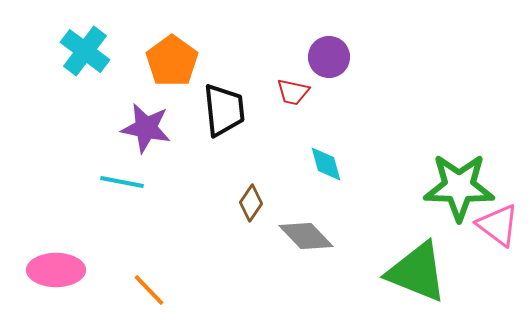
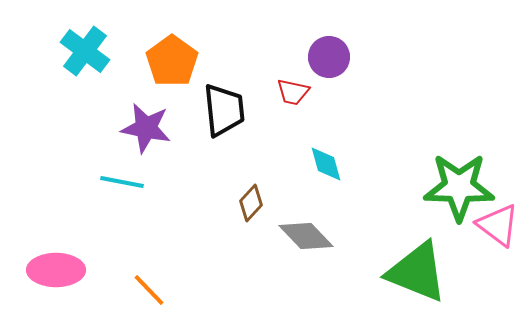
brown diamond: rotated 9 degrees clockwise
